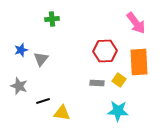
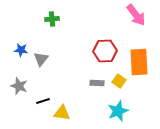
pink arrow: moved 8 px up
blue star: rotated 24 degrees clockwise
yellow square: moved 1 px down
cyan star: rotated 25 degrees counterclockwise
